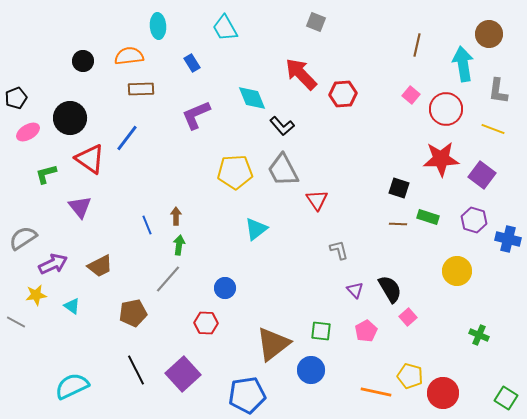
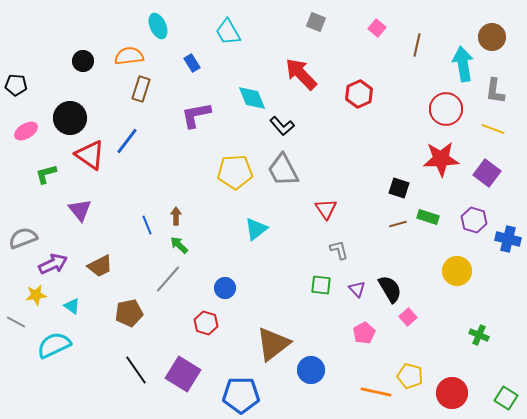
cyan ellipse at (158, 26): rotated 20 degrees counterclockwise
cyan trapezoid at (225, 28): moved 3 px right, 4 px down
brown circle at (489, 34): moved 3 px right, 3 px down
brown rectangle at (141, 89): rotated 70 degrees counterclockwise
gray L-shape at (498, 91): moved 3 px left
red hexagon at (343, 94): moved 16 px right; rotated 20 degrees counterclockwise
pink square at (411, 95): moved 34 px left, 67 px up
black pentagon at (16, 98): moved 13 px up; rotated 25 degrees clockwise
purple L-shape at (196, 115): rotated 12 degrees clockwise
pink ellipse at (28, 132): moved 2 px left, 1 px up
blue line at (127, 138): moved 3 px down
red triangle at (90, 159): moved 4 px up
purple square at (482, 175): moved 5 px right, 2 px up
red triangle at (317, 200): moved 9 px right, 9 px down
purple triangle at (80, 207): moved 3 px down
brown line at (398, 224): rotated 18 degrees counterclockwise
gray semicircle at (23, 238): rotated 12 degrees clockwise
green arrow at (179, 245): rotated 54 degrees counterclockwise
purple triangle at (355, 290): moved 2 px right, 1 px up
brown pentagon at (133, 313): moved 4 px left
red hexagon at (206, 323): rotated 15 degrees clockwise
green square at (321, 331): moved 46 px up
pink pentagon at (366, 331): moved 2 px left, 2 px down
black line at (136, 370): rotated 8 degrees counterclockwise
purple square at (183, 374): rotated 16 degrees counterclockwise
cyan semicircle at (72, 386): moved 18 px left, 41 px up
red circle at (443, 393): moved 9 px right
blue pentagon at (247, 395): moved 6 px left; rotated 9 degrees clockwise
